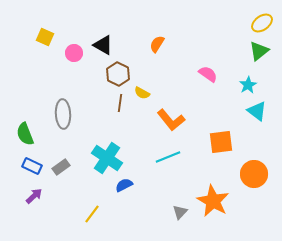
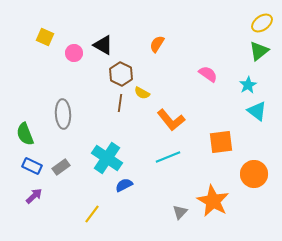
brown hexagon: moved 3 px right
